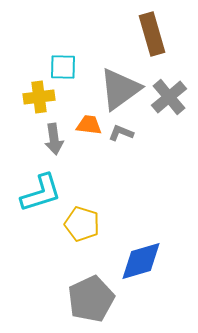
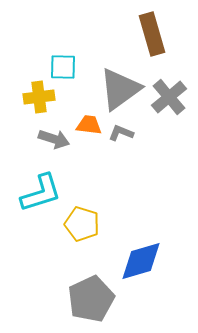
gray arrow: rotated 64 degrees counterclockwise
